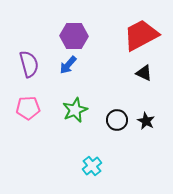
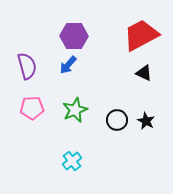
purple semicircle: moved 2 px left, 2 px down
pink pentagon: moved 4 px right
cyan cross: moved 20 px left, 5 px up
